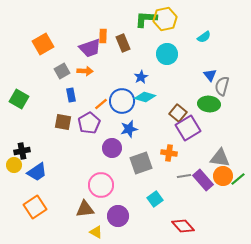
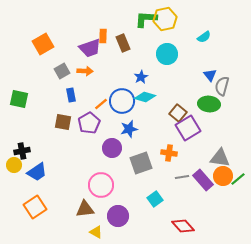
green square at (19, 99): rotated 18 degrees counterclockwise
gray line at (184, 176): moved 2 px left, 1 px down
